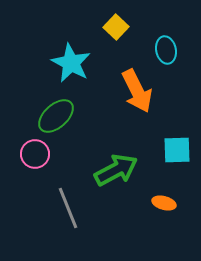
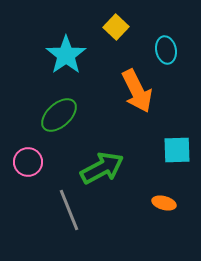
cyan star: moved 5 px left, 8 px up; rotated 9 degrees clockwise
green ellipse: moved 3 px right, 1 px up
pink circle: moved 7 px left, 8 px down
green arrow: moved 14 px left, 2 px up
gray line: moved 1 px right, 2 px down
